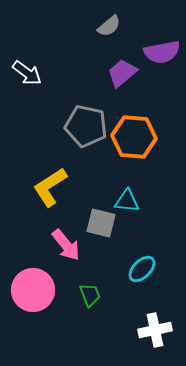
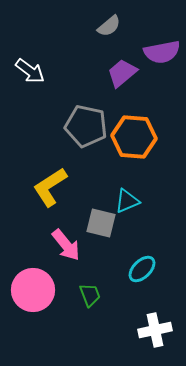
white arrow: moved 3 px right, 2 px up
cyan triangle: rotated 28 degrees counterclockwise
